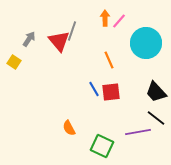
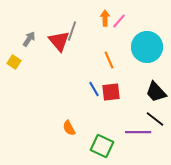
cyan circle: moved 1 px right, 4 px down
black line: moved 1 px left, 1 px down
purple line: rotated 10 degrees clockwise
